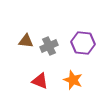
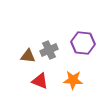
brown triangle: moved 2 px right, 15 px down
gray cross: moved 4 px down
orange star: rotated 18 degrees counterclockwise
